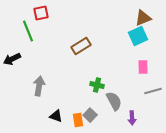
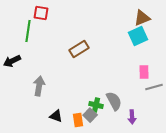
red square: rotated 21 degrees clockwise
brown triangle: moved 1 px left
green line: rotated 30 degrees clockwise
brown rectangle: moved 2 px left, 3 px down
black arrow: moved 2 px down
pink rectangle: moved 1 px right, 5 px down
green cross: moved 1 px left, 20 px down
gray line: moved 1 px right, 4 px up
purple arrow: moved 1 px up
